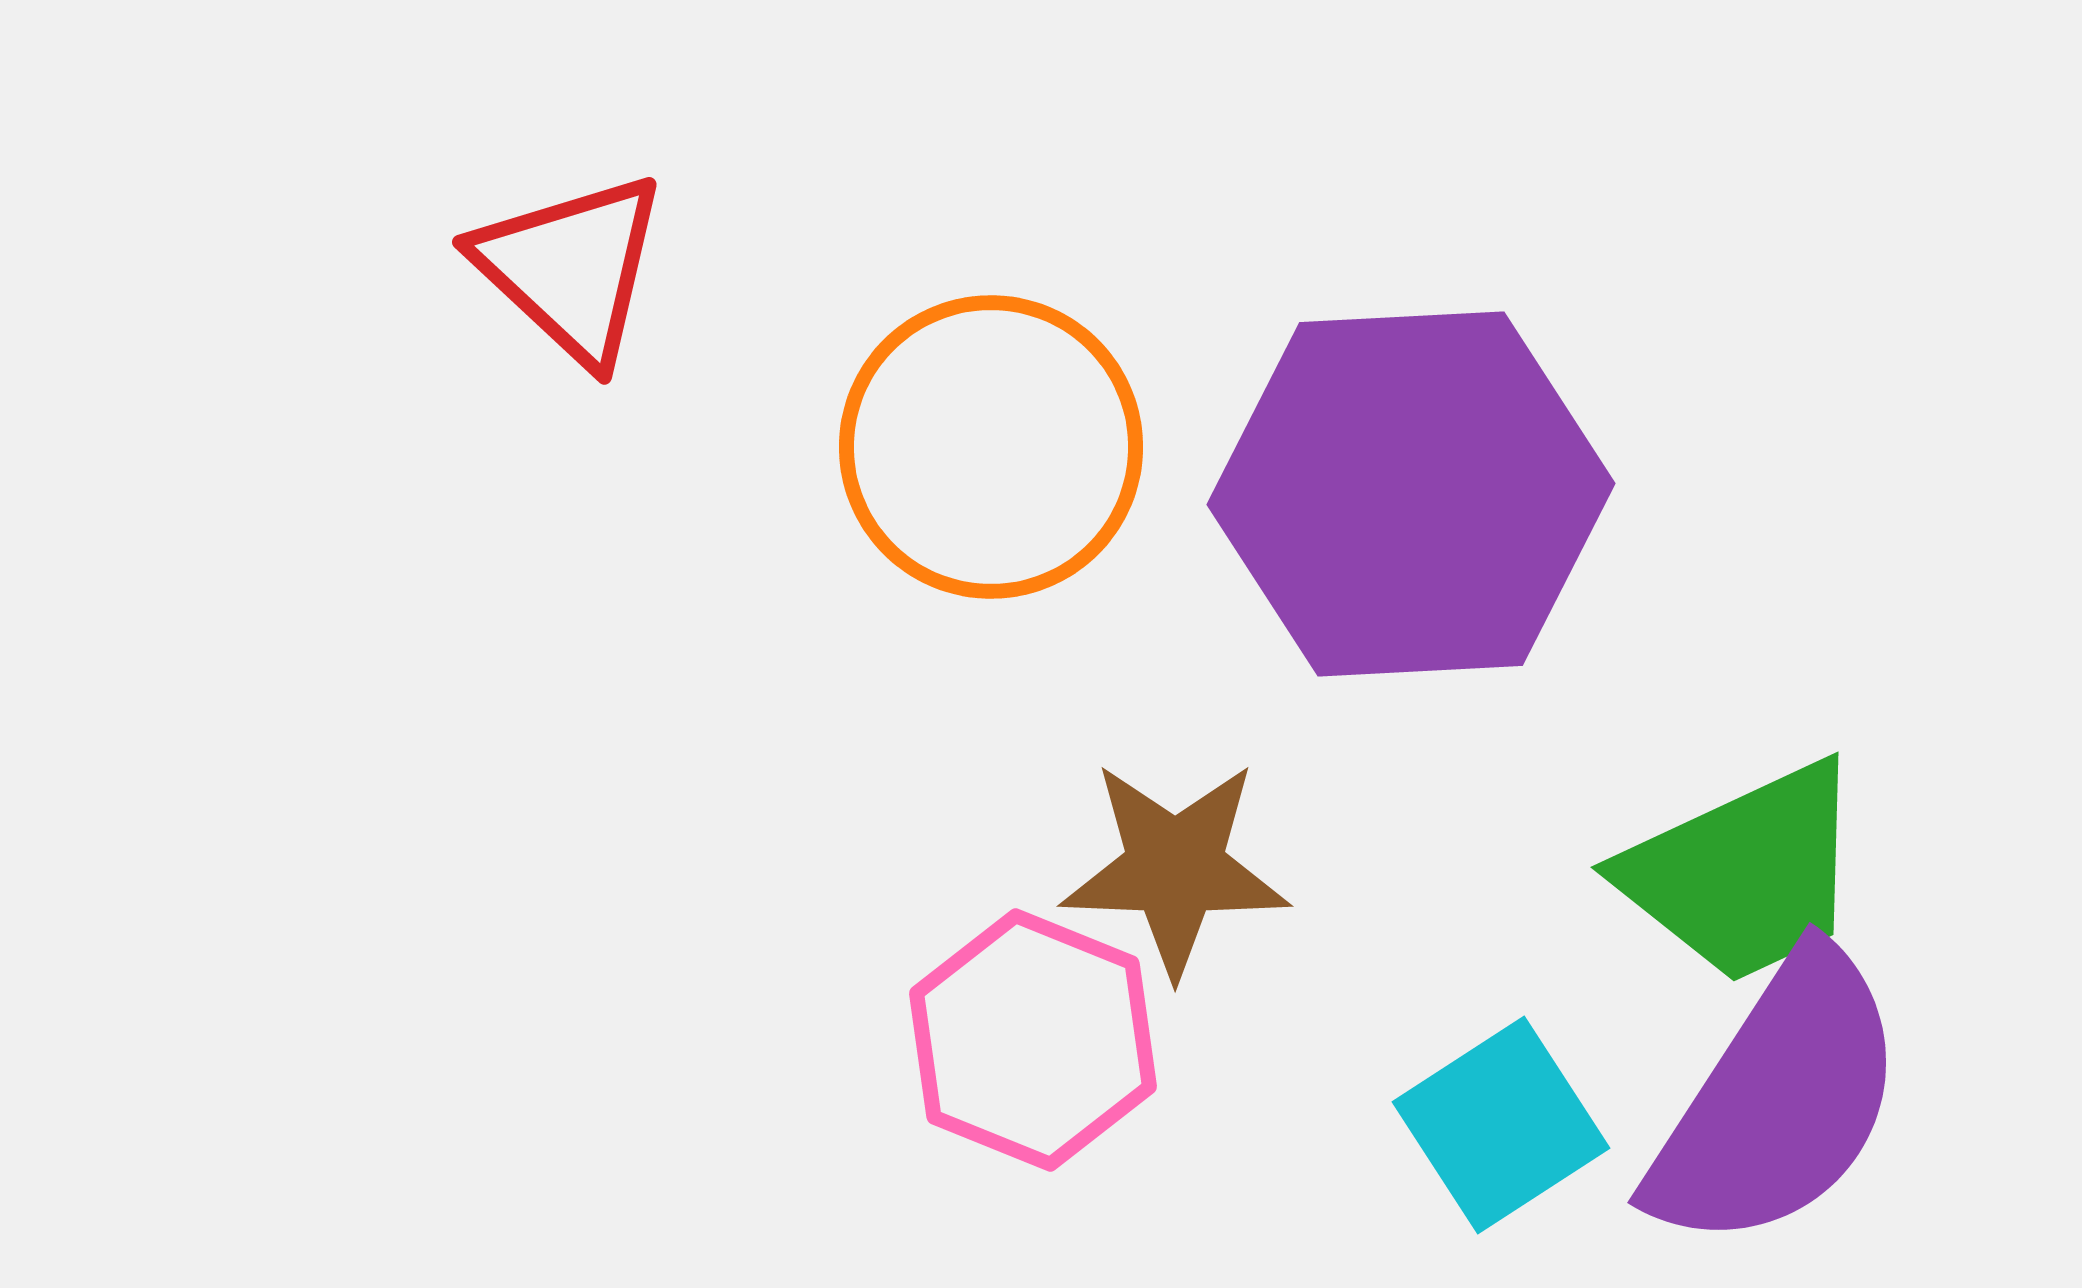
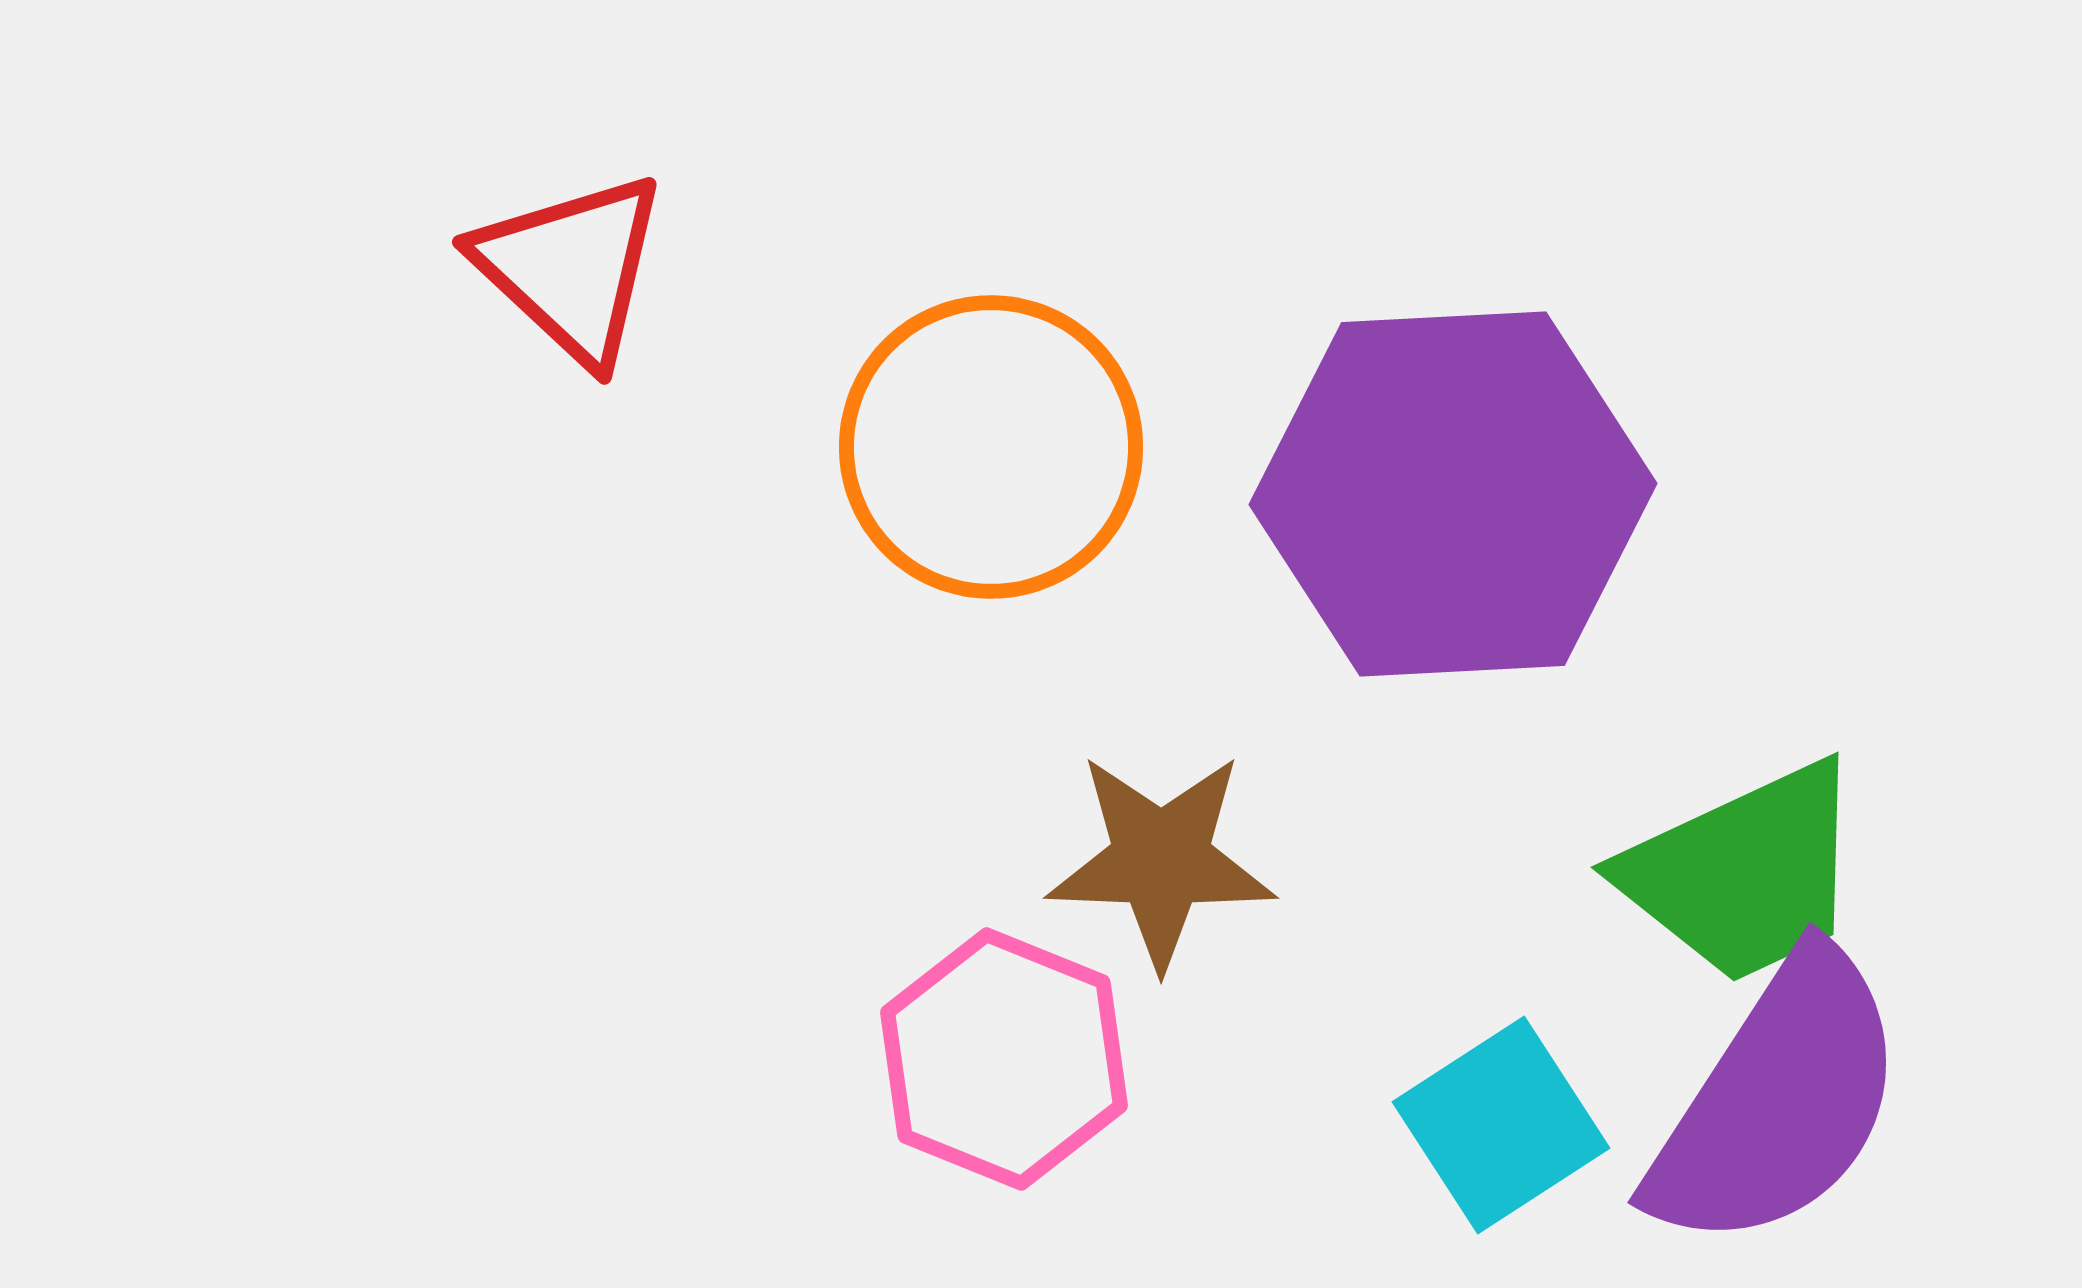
purple hexagon: moved 42 px right
brown star: moved 14 px left, 8 px up
pink hexagon: moved 29 px left, 19 px down
